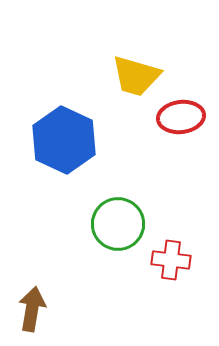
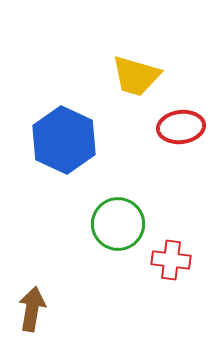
red ellipse: moved 10 px down
